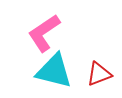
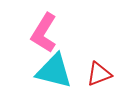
pink L-shape: rotated 24 degrees counterclockwise
